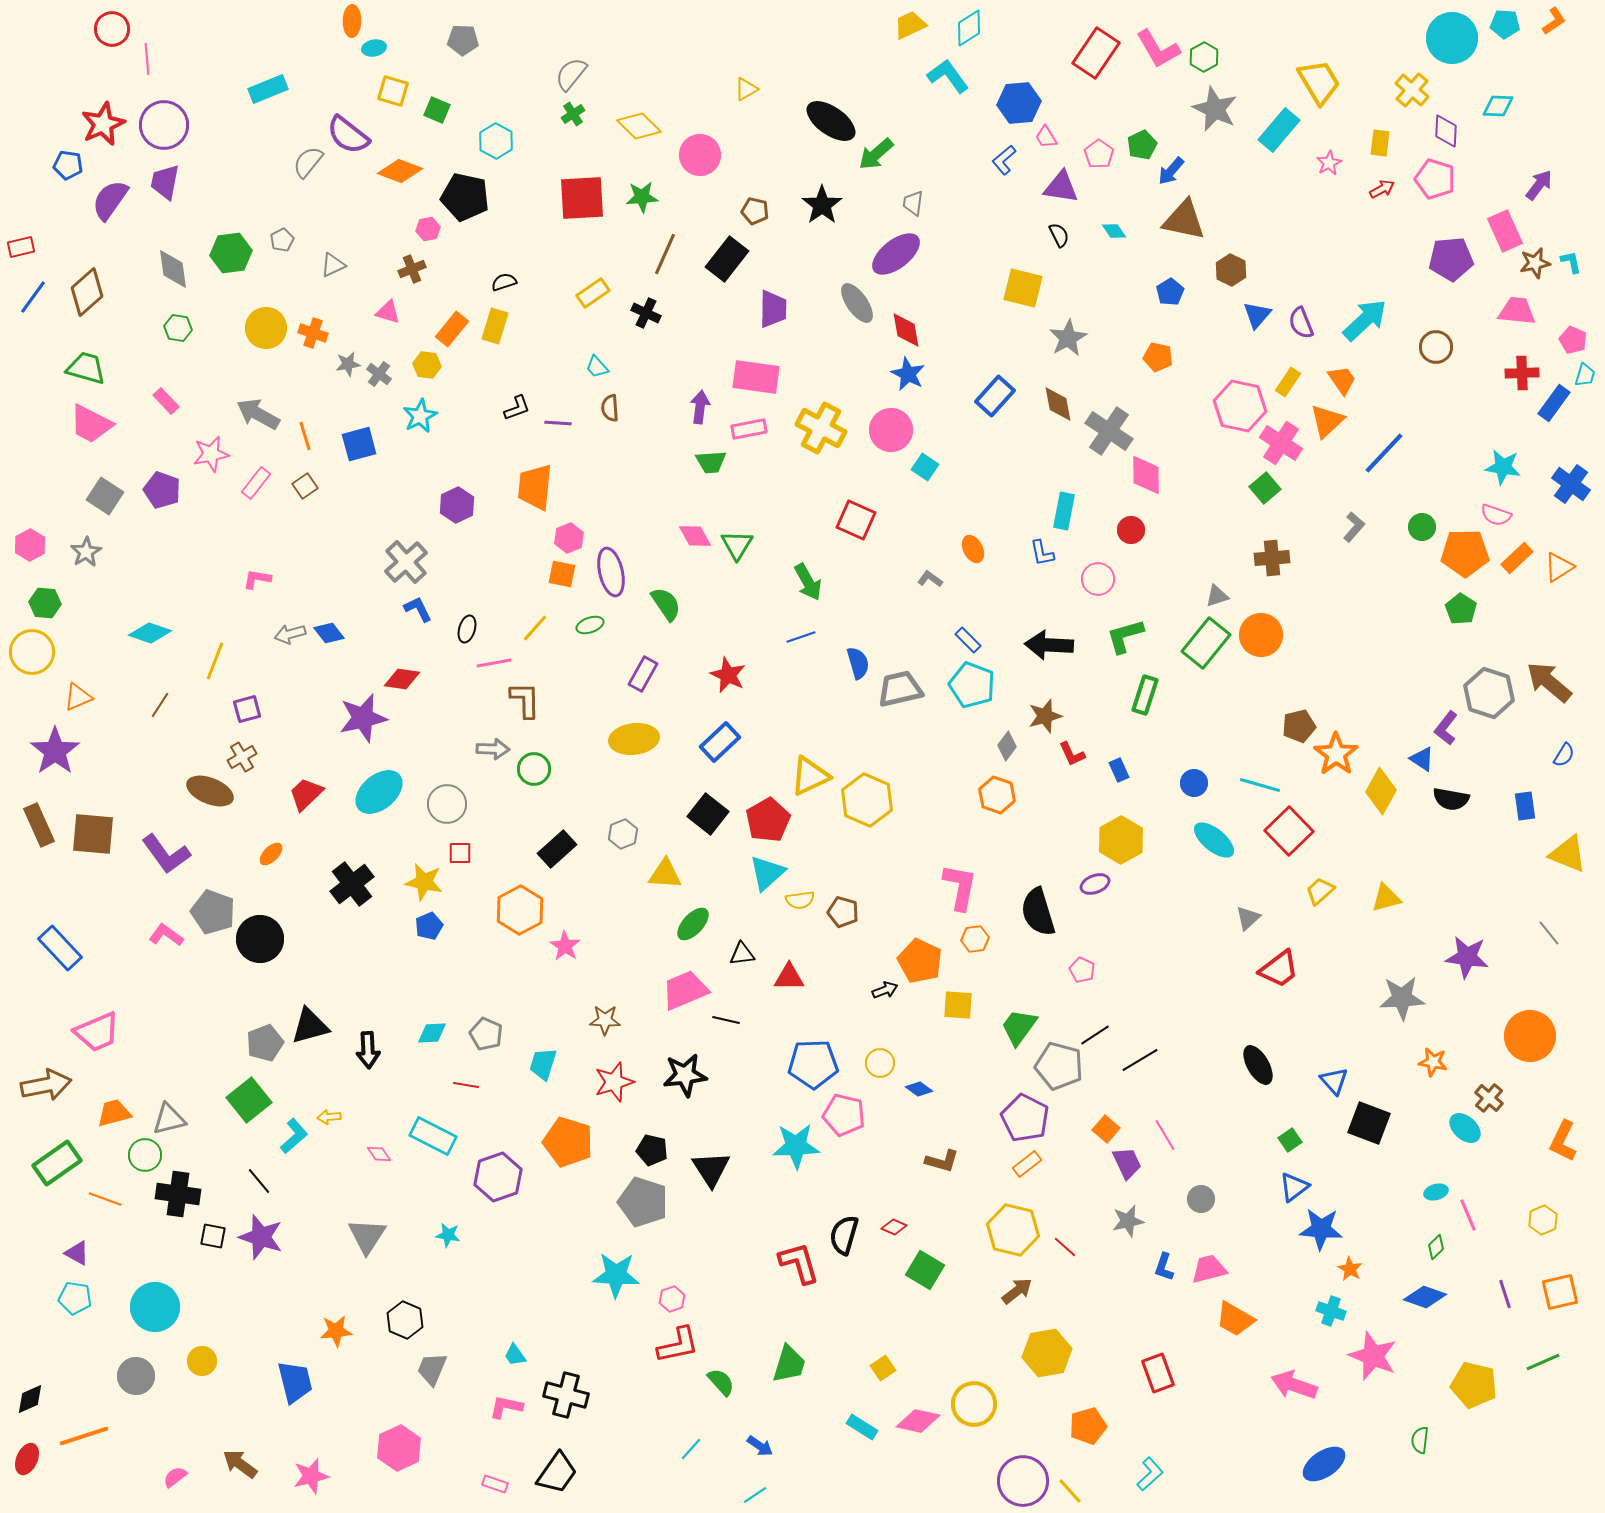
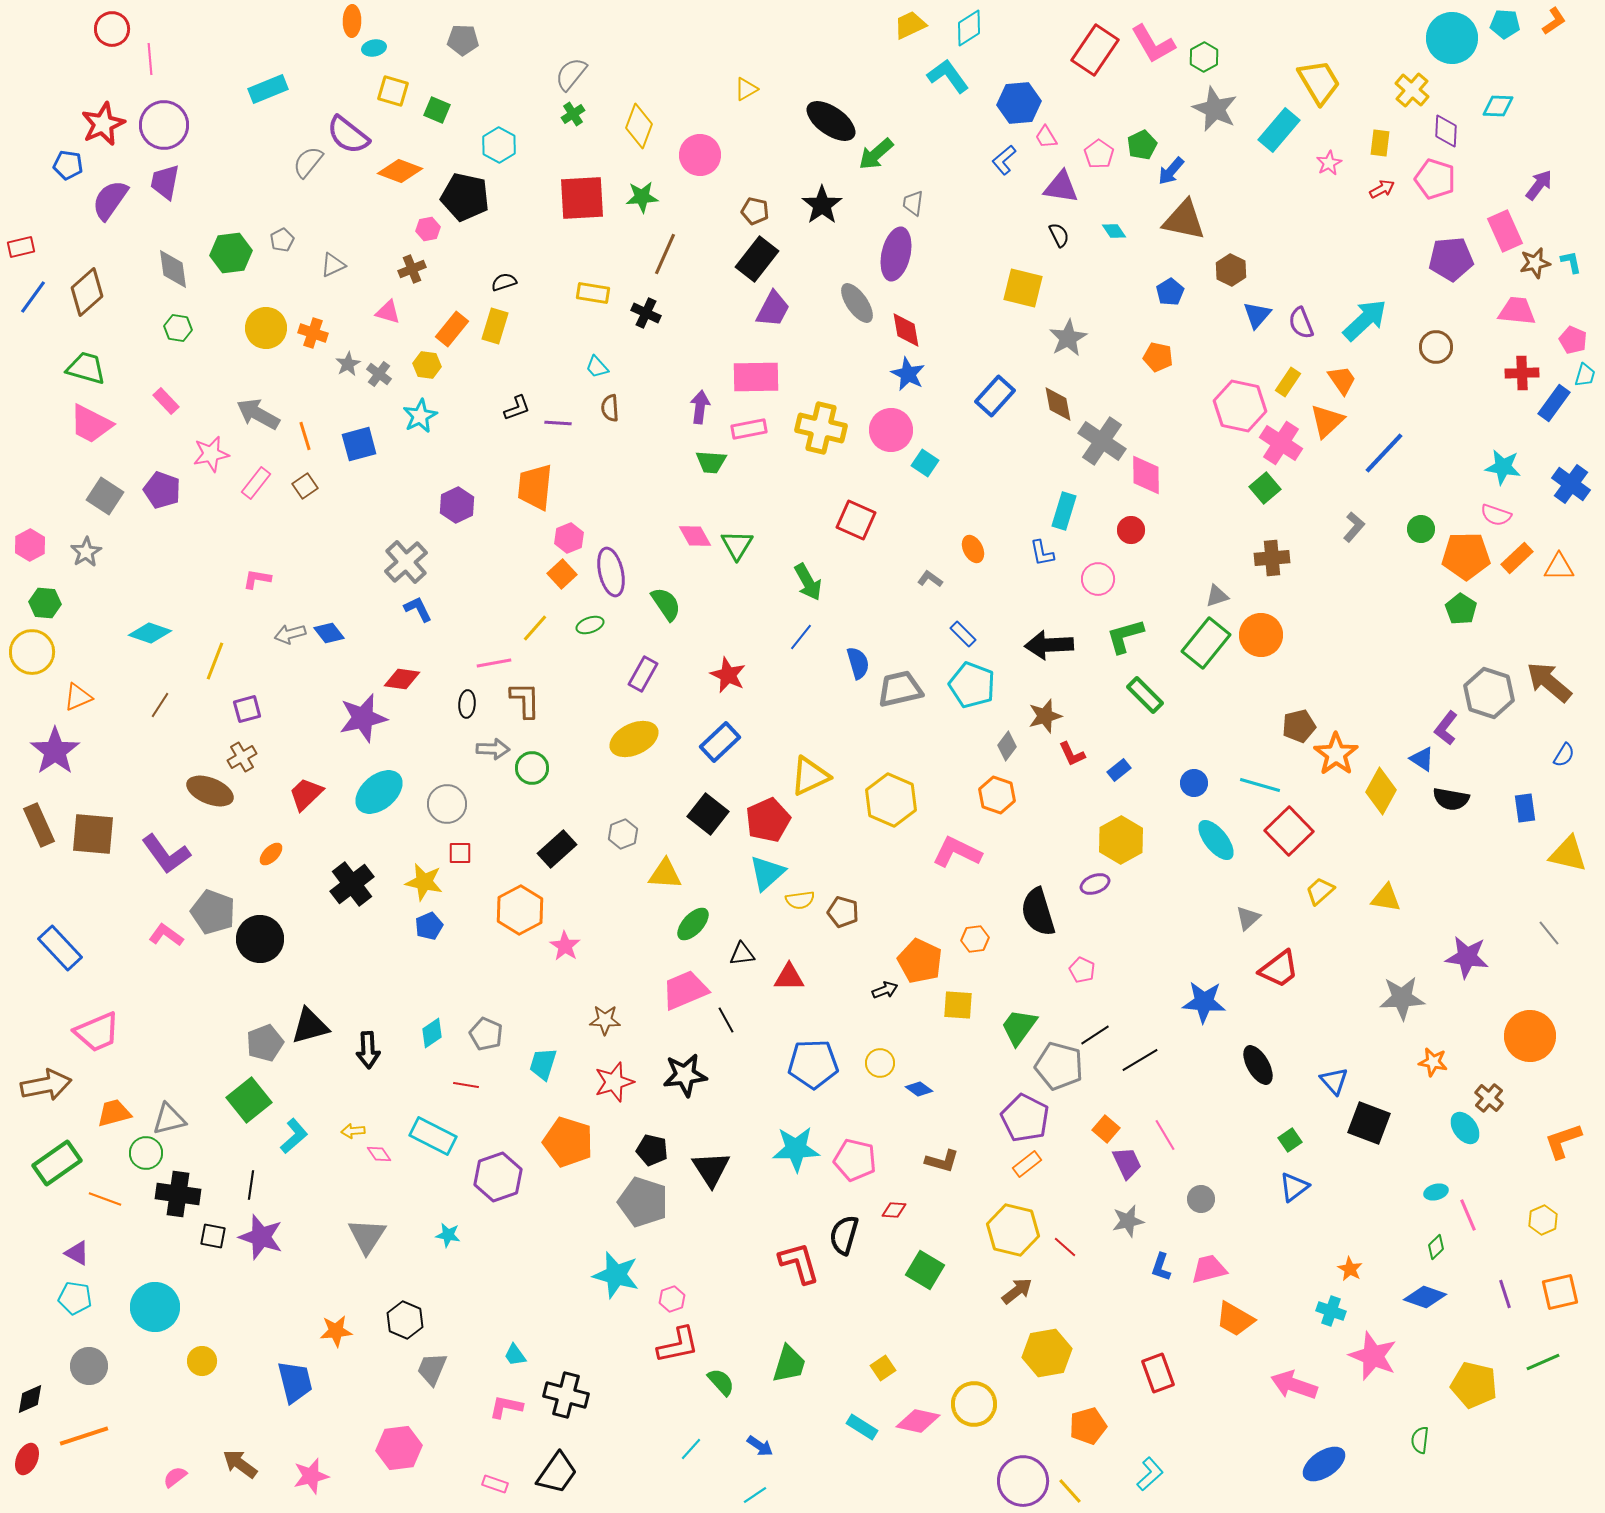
pink L-shape at (1158, 49): moved 5 px left, 5 px up
red rectangle at (1096, 53): moved 1 px left, 3 px up
pink line at (147, 59): moved 3 px right
yellow diamond at (639, 126): rotated 66 degrees clockwise
cyan hexagon at (496, 141): moved 3 px right, 4 px down
purple ellipse at (896, 254): rotated 39 degrees counterclockwise
black rectangle at (727, 259): moved 30 px right
yellow rectangle at (593, 293): rotated 44 degrees clockwise
purple trapezoid at (773, 309): rotated 27 degrees clockwise
gray star at (348, 364): rotated 20 degrees counterclockwise
pink rectangle at (756, 377): rotated 9 degrees counterclockwise
yellow cross at (821, 428): rotated 15 degrees counterclockwise
gray cross at (1109, 431): moved 7 px left, 10 px down
green trapezoid at (711, 462): rotated 8 degrees clockwise
cyan square at (925, 467): moved 4 px up
cyan rectangle at (1064, 511): rotated 6 degrees clockwise
green circle at (1422, 527): moved 1 px left, 2 px down
orange pentagon at (1465, 553): moved 1 px right, 3 px down
orange triangle at (1559, 567): rotated 32 degrees clockwise
orange square at (562, 574): rotated 36 degrees clockwise
black ellipse at (467, 629): moved 75 px down; rotated 12 degrees counterclockwise
blue line at (801, 637): rotated 32 degrees counterclockwise
blue rectangle at (968, 640): moved 5 px left, 6 px up
black arrow at (1049, 645): rotated 6 degrees counterclockwise
green rectangle at (1145, 695): rotated 63 degrees counterclockwise
yellow ellipse at (634, 739): rotated 18 degrees counterclockwise
green circle at (534, 769): moved 2 px left, 1 px up
blue rectangle at (1119, 770): rotated 75 degrees clockwise
yellow hexagon at (867, 800): moved 24 px right
blue rectangle at (1525, 806): moved 2 px down
red pentagon at (768, 820): rotated 6 degrees clockwise
cyan ellipse at (1214, 840): moved 2 px right; rotated 12 degrees clockwise
yellow triangle at (1568, 854): rotated 9 degrees counterclockwise
pink L-shape at (960, 887): moved 3 px left, 35 px up; rotated 75 degrees counterclockwise
yellow triangle at (1386, 898): rotated 24 degrees clockwise
black line at (726, 1020): rotated 48 degrees clockwise
cyan diamond at (432, 1033): rotated 32 degrees counterclockwise
pink pentagon at (844, 1115): moved 11 px right, 45 px down
yellow arrow at (329, 1117): moved 24 px right, 14 px down
cyan ellipse at (1465, 1128): rotated 12 degrees clockwise
orange L-shape at (1563, 1141): rotated 45 degrees clockwise
cyan star at (796, 1146): moved 3 px down
green circle at (145, 1155): moved 1 px right, 2 px up
black line at (259, 1181): moved 8 px left, 4 px down; rotated 48 degrees clockwise
red diamond at (894, 1227): moved 17 px up; rotated 20 degrees counterclockwise
blue star at (1321, 1229): moved 117 px left, 227 px up
blue L-shape at (1164, 1267): moved 3 px left
cyan star at (616, 1275): rotated 12 degrees clockwise
gray circle at (136, 1376): moved 47 px left, 10 px up
pink hexagon at (399, 1448): rotated 18 degrees clockwise
